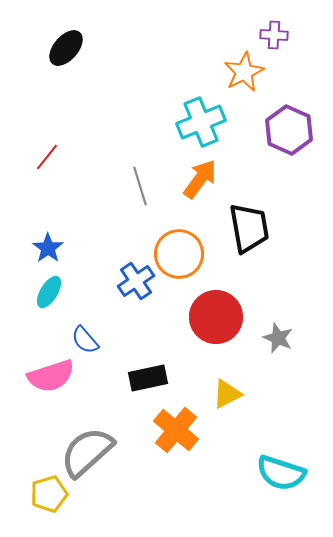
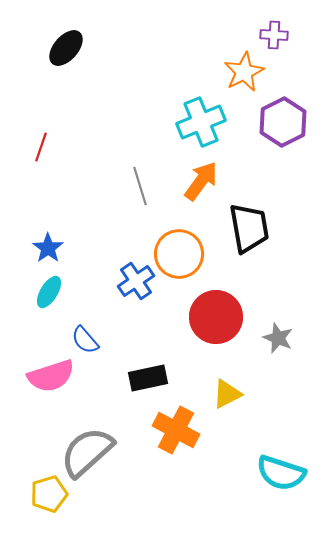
purple hexagon: moved 6 px left, 8 px up; rotated 9 degrees clockwise
red line: moved 6 px left, 10 px up; rotated 20 degrees counterclockwise
orange arrow: moved 1 px right, 2 px down
orange cross: rotated 12 degrees counterclockwise
